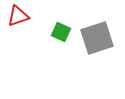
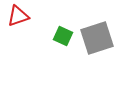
green square: moved 2 px right, 4 px down
